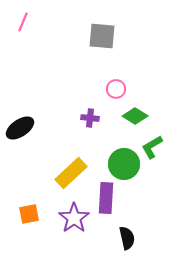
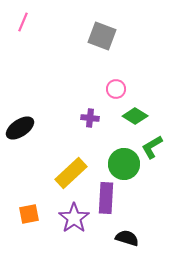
gray square: rotated 16 degrees clockwise
black semicircle: rotated 60 degrees counterclockwise
